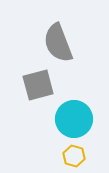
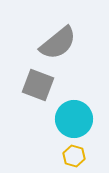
gray semicircle: rotated 108 degrees counterclockwise
gray square: rotated 36 degrees clockwise
